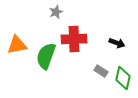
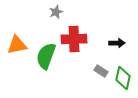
black arrow: rotated 21 degrees counterclockwise
